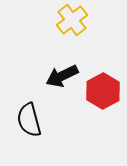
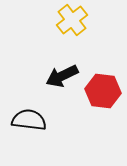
red hexagon: rotated 24 degrees counterclockwise
black semicircle: rotated 112 degrees clockwise
